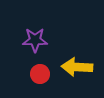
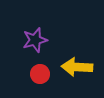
purple star: rotated 15 degrees counterclockwise
